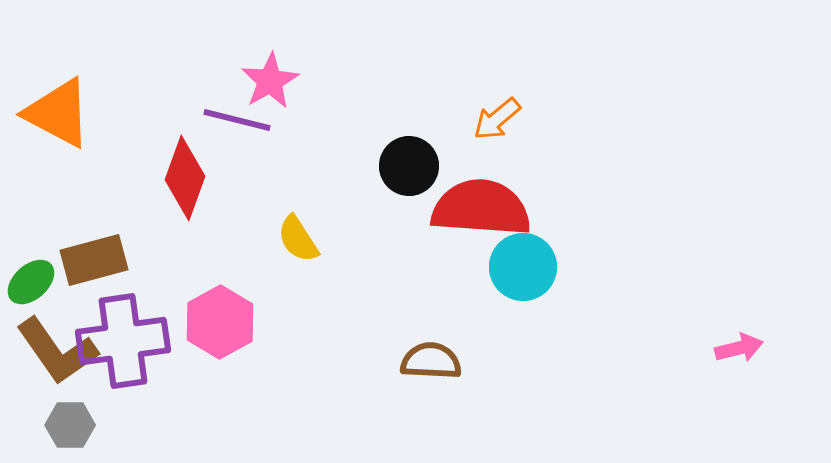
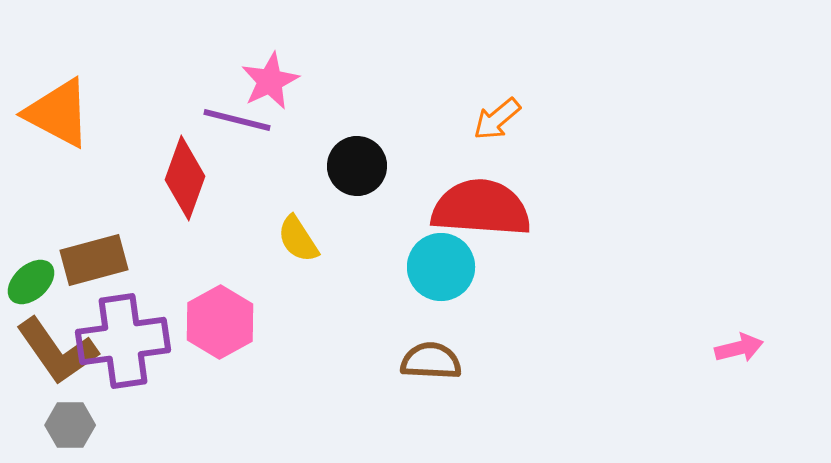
pink star: rotated 4 degrees clockwise
black circle: moved 52 px left
cyan circle: moved 82 px left
